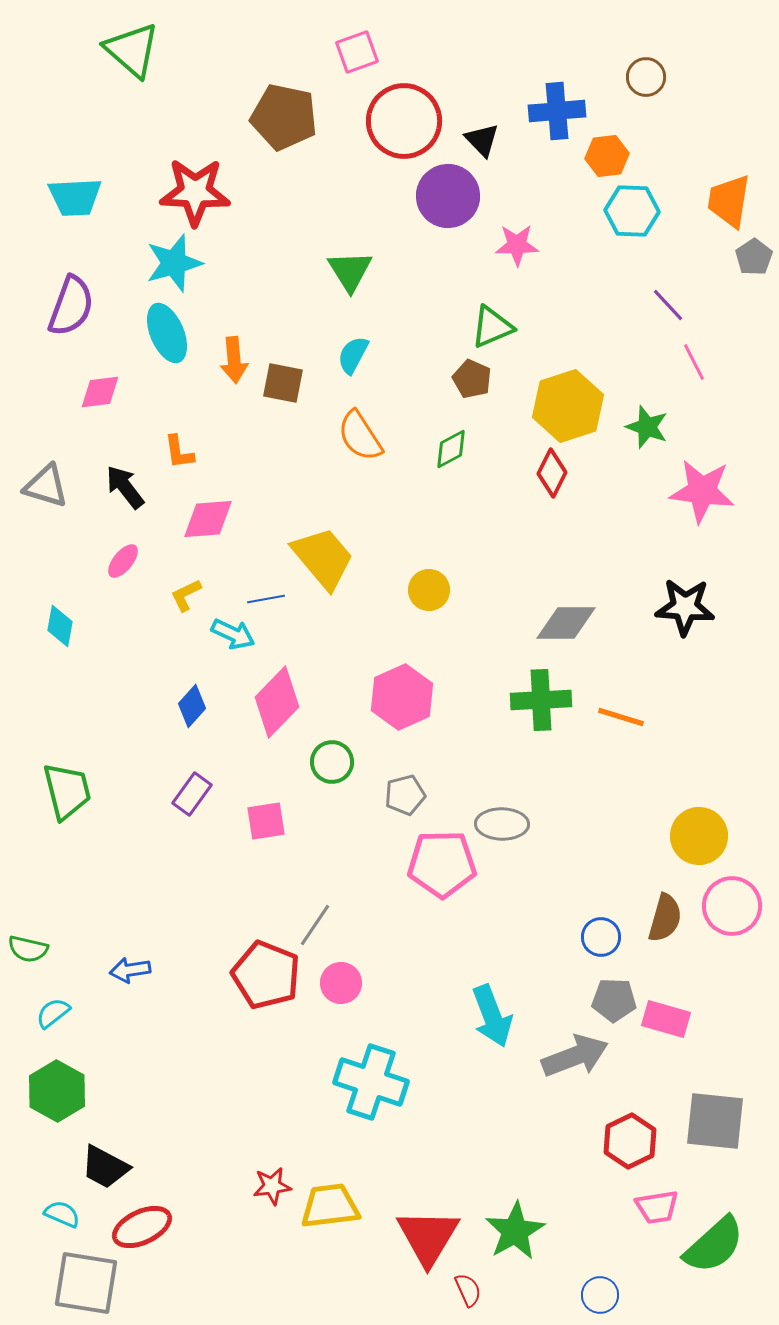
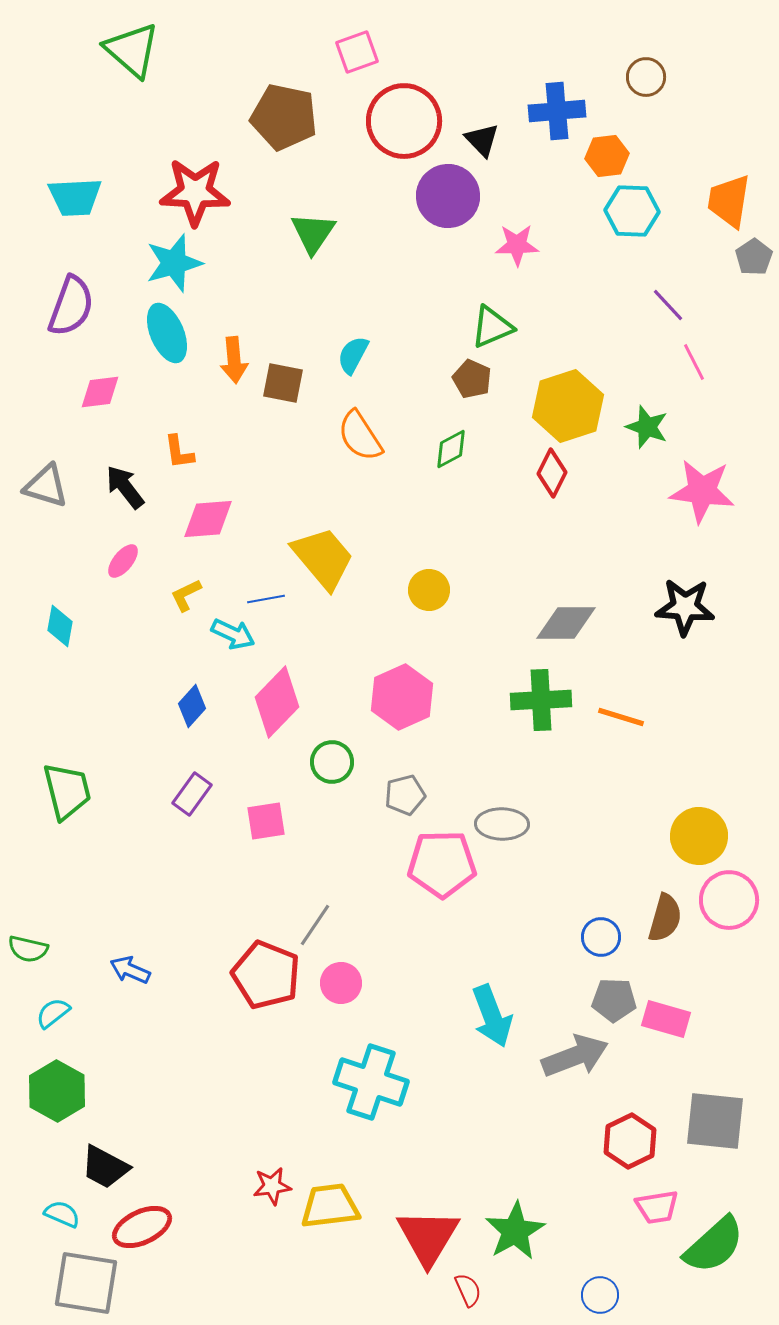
green triangle at (350, 271): moved 37 px left, 38 px up; rotated 6 degrees clockwise
pink circle at (732, 906): moved 3 px left, 6 px up
blue arrow at (130, 970): rotated 33 degrees clockwise
